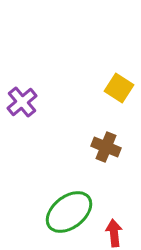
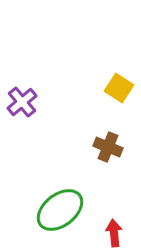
brown cross: moved 2 px right
green ellipse: moved 9 px left, 2 px up
